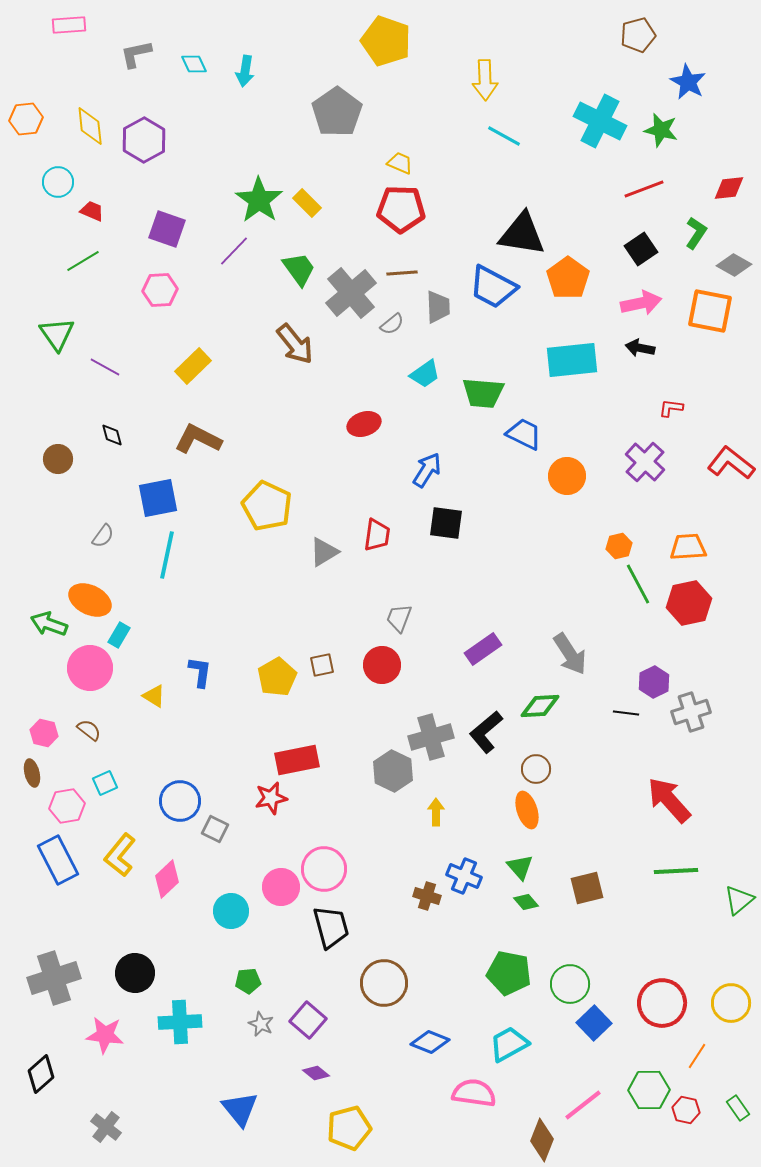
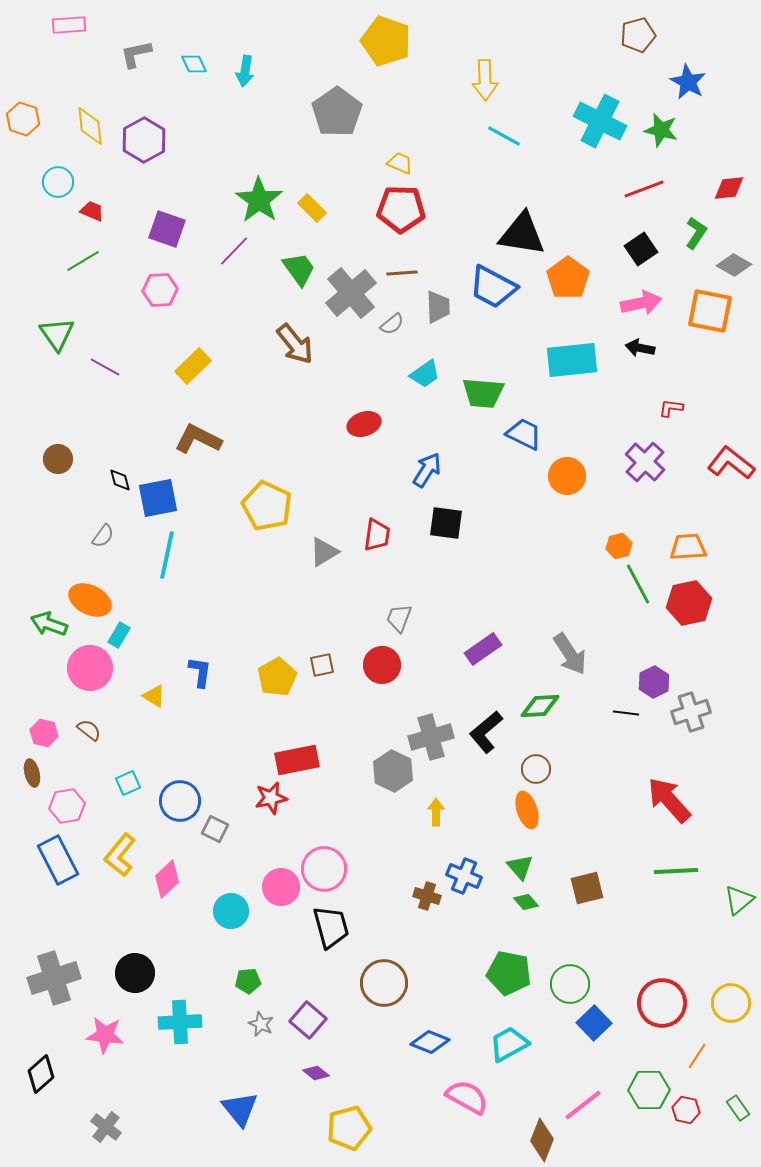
orange hexagon at (26, 119): moved 3 px left; rotated 24 degrees clockwise
yellow rectangle at (307, 203): moved 5 px right, 5 px down
black diamond at (112, 435): moved 8 px right, 45 px down
cyan square at (105, 783): moved 23 px right
pink semicircle at (474, 1093): moved 7 px left, 4 px down; rotated 21 degrees clockwise
